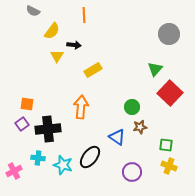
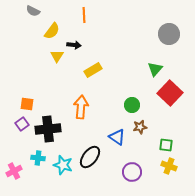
green circle: moved 2 px up
